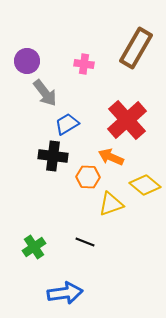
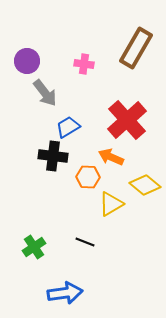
blue trapezoid: moved 1 px right, 3 px down
yellow triangle: rotated 12 degrees counterclockwise
